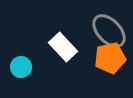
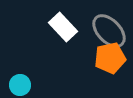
white rectangle: moved 20 px up
cyan circle: moved 1 px left, 18 px down
